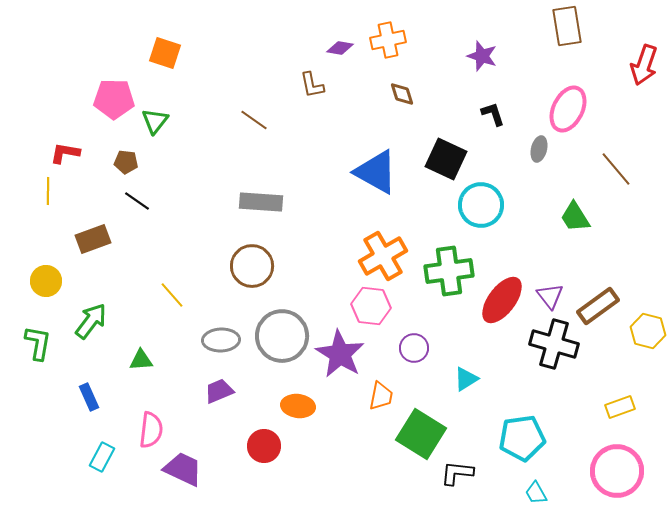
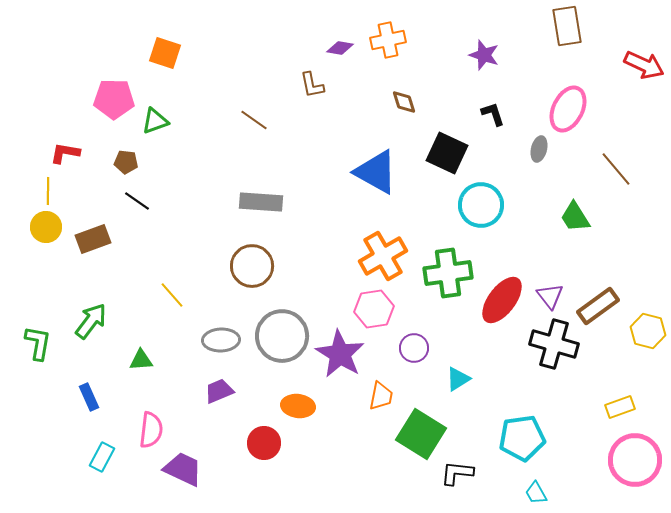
purple star at (482, 56): moved 2 px right, 1 px up
red arrow at (644, 65): rotated 84 degrees counterclockwise
brown diamond at (402, 94): moved 2 px right, 8 px down
green triangle at (155, 121): rotated 32 degrees clockwise
black square at (446, 159): moved 1 px right, 6 px up
green cross at (449, 271): moved 1 px left, 2 px down
yellow circle at (46, 281): moved 54 px up
pink hexagon at (371, 306): moved 3 px right, 3 px down; rotated 15 degrees counterclockwise
cyan triangle at (466, 379): moved 8 px left
red circle at (264, 446): moved 3 px up
pink circle at (617, 471): moved 18 px right, 11 px up
